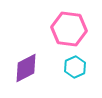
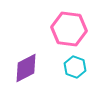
cyan hexagon: rotated 15 degrees counterclockwise
